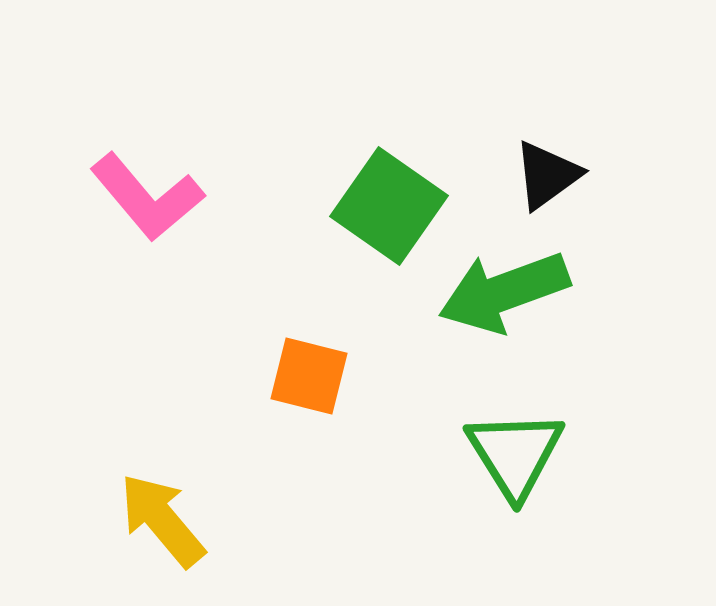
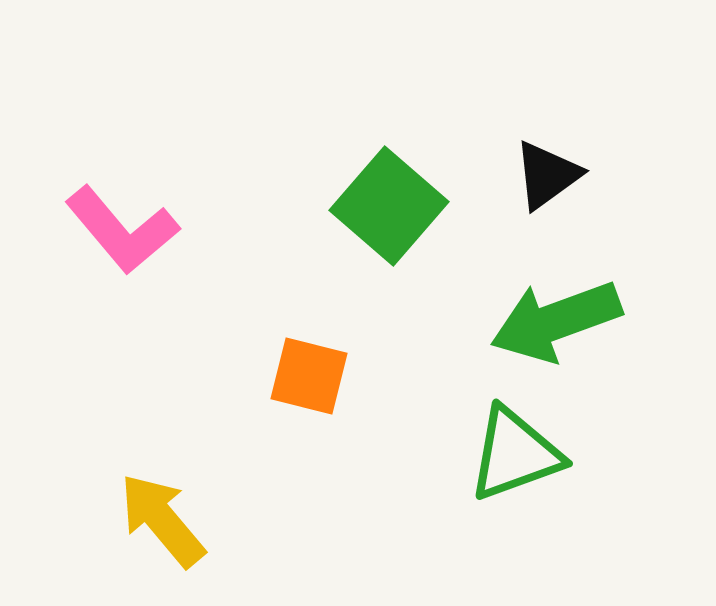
pink L-shape: moved 25 px left, 33 px down
green square: rotated 6 degrees clockwise
green arrow: moved 52 px right, 29 px down
green triangle: rotated 42 degrees clockwise
